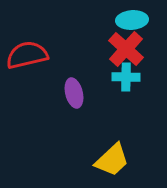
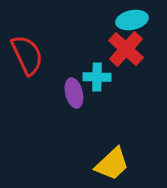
cyan ellipse: rotated 8 degrees counterclockwise
red semicircle: rotated 78 degrees clockwise
cyan cross: moved 29 px left
yellow trapezoid: moved 4 px down
